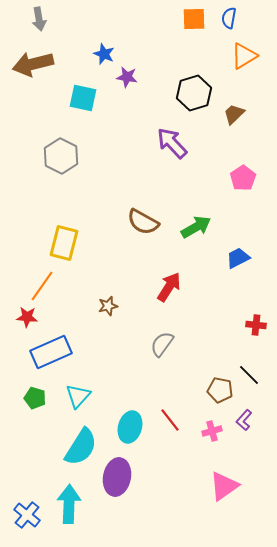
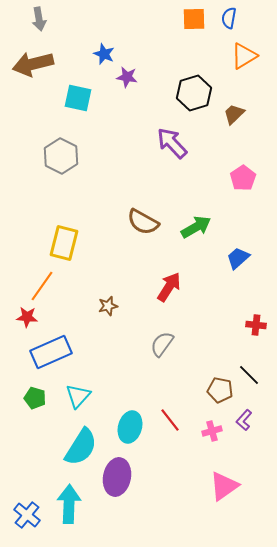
cyan square: moved 5 px left
blue trapezoid: rotated 15 degrees counterclockwise
